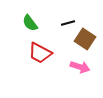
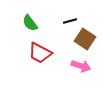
black line: moved 2 px right, 2 px up
pink arrow: moved 1 px right, 1 px up
